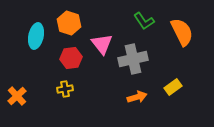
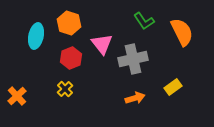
red hexagon: rotated 15 degrees counterclockwise
yellow cross: rotated 35 degrees counterclockwise
orange arrow: moved 2 px left, 1 px down
